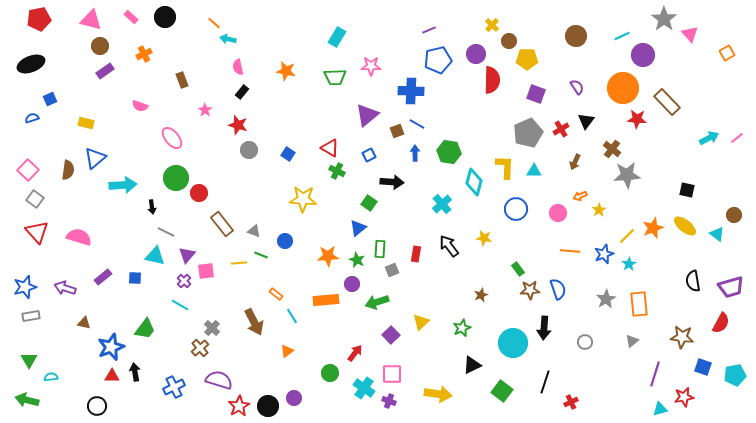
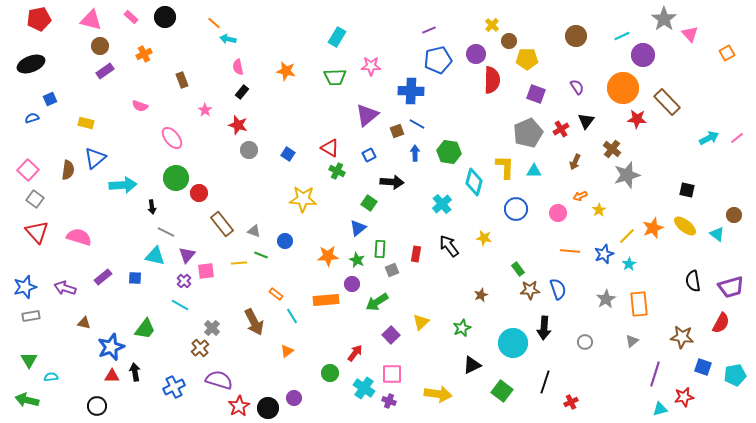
gray star at (627, 175): rotated 12 degrees counterclockwise
green arrow at (377, 302): rotated 15 degrees counterclockwise
black circle at (268, 406): moved 2 px down
